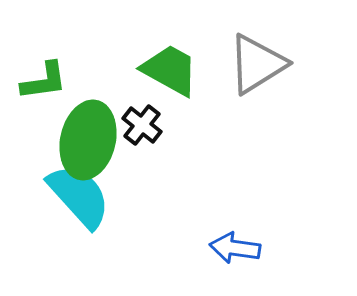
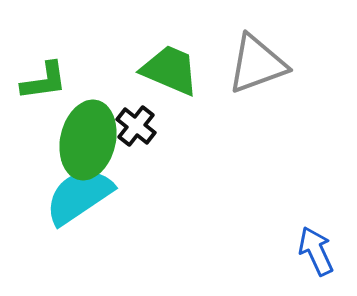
gray triangle: rotated 12 degrees clockwise
green trapezoid: rotated 6 degrees counterclockwise
black cross: moved 6 px left, 1 px down
cyan semicircle: rotated 82 degrees counterclockwise
blue arrow: moved 81 px right, 3 px down; rotated 57 degrees clockwise
